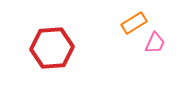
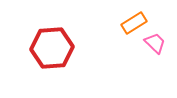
pink trapezoid: rotated 70 degrees counterclockwise
